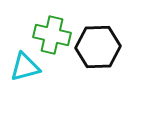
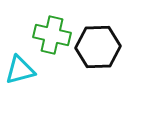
cyan triangle: moved 5 px left, 3 px down
